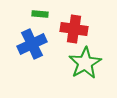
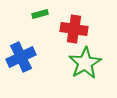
green rectangle: rotated 21 degrees counterclockwise
blue cross: moved 11 px left, 13 px down
